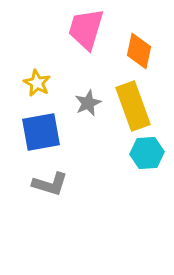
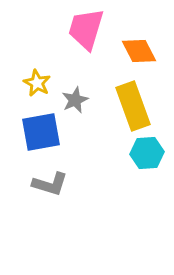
orange diamond: rotated 39 degrees counterclockwise
gray star: moved 13 px left, 3 px up
